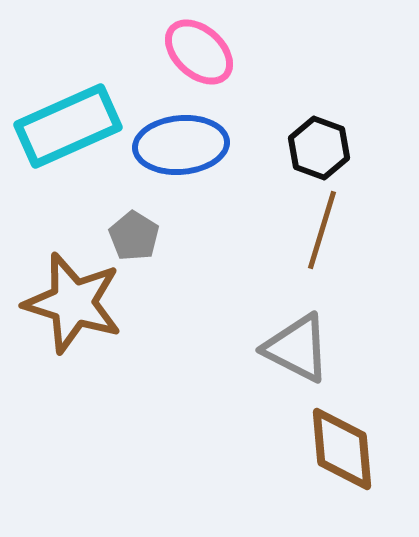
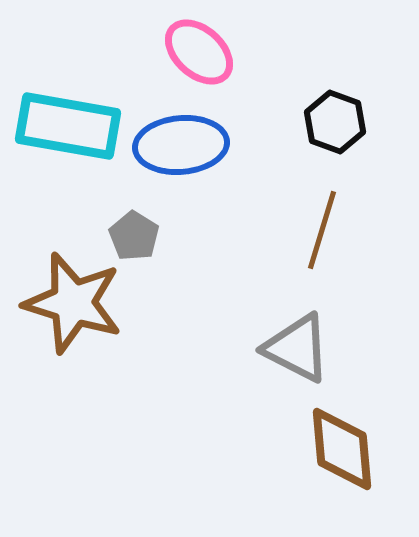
cyan rectangle: rotated 34 degrees clockwise
black hexagon: moved 16 px right, 26 px up
